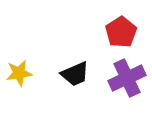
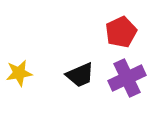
red pentagon: rotated 8 degrees clockwise
black trapezoid: moved 5 px right, 1 px down
